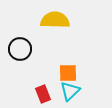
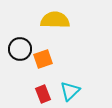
orange square: moved 25 px left, 14 px up; rotated 18 degrees counterclockwise
